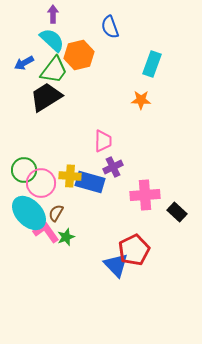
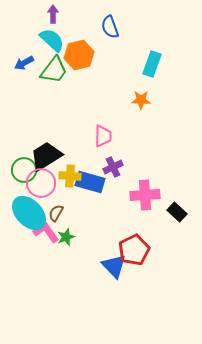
black trapezoid: moved 59 px down
pink trapezoid: moved 5 px up
blue triangle: moved 2 px left, 1 px down
